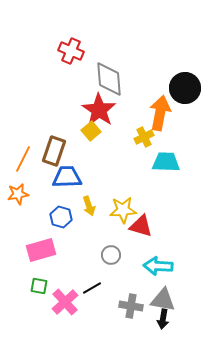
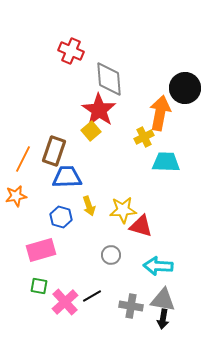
orange star: moved 2 px left, 2 px down
black line: moved 8 px down
